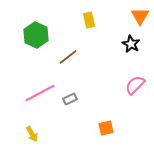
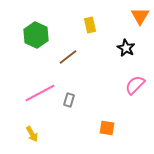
yellow rectangle: moved 1 px right, 5 px down
black star: moved 5 px left, 4 px down
gray rectangle: moved 1 px left, 1 px down; rotated 48 degrees counterclockwise
orange square: moved 1 px right; rotated 21 degrees clockwise
